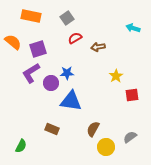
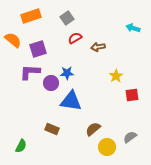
orange rectangle: rotated 30 degrees counterclockwise
orange semicircle: moved 2 px up
purple L-shape: moved 1 px left, 1 px up; rotated 35 degrees clockwise
brown semicircle: rotated 21 degrees clockwise
yellow circle: moved 1 px right
